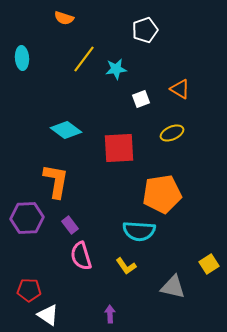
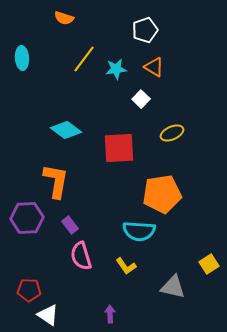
orange triangle: moved 26 px left, 22 px up
white square: rotated 24 degrees counterclockwise
